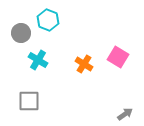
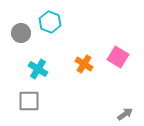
cyan hexagon: moved 2 px right, 2 px down
cyan cross: moved 9 px down
